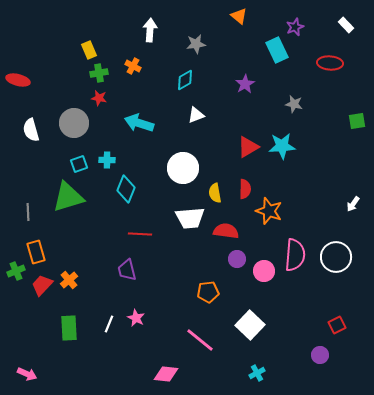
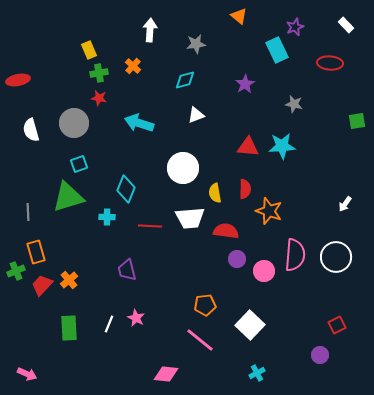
orange cross at (133, 66): rotated 14 degrees clockwise
red ellipse at (18, 80): rotated 25 degrees counterclockwise
cyan diamond at (185, 80): rotated 15 degrees clockwise
red triangle at (248, 147): rotated 35 degrees clockwise
cyan cross at (107, 160): moved 57 px down
white arrow at (353, 204): moved 8 px left
red line at (140, 234): moved 10 px right, 8 px up
orange pentagon at (208, 292): moved 3 px left, 13 px down
